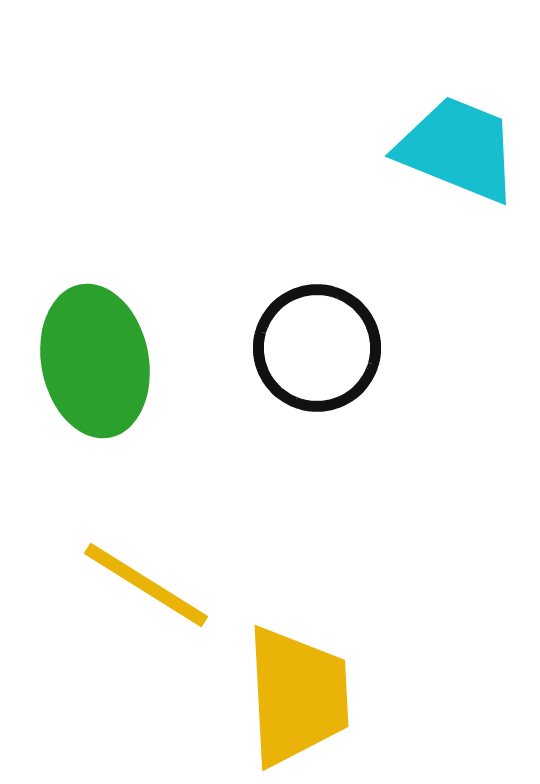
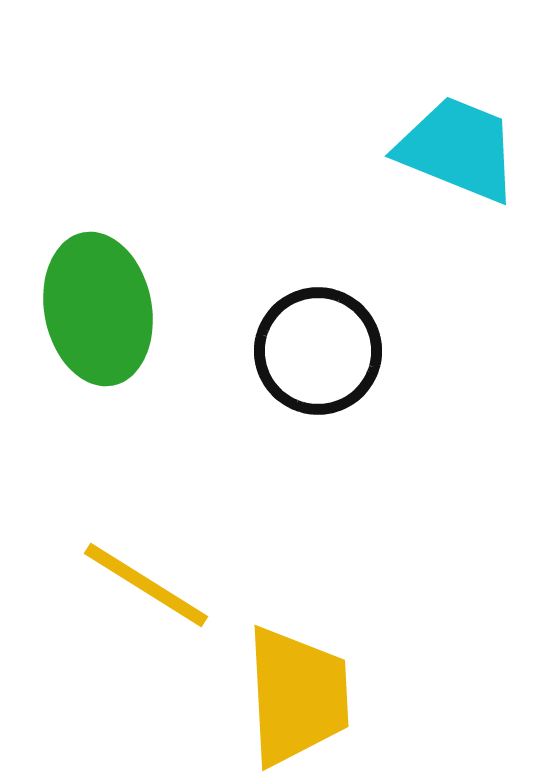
black circle: moved 1 px right, 3 px down
green ellipse: moved 3 px right, 52 px up
